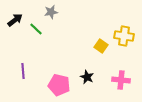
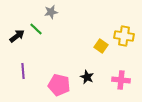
black arrow: moved 2 px right, 16 px down
